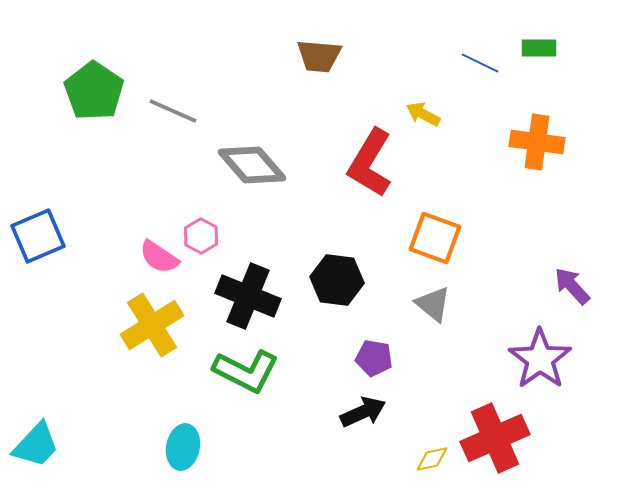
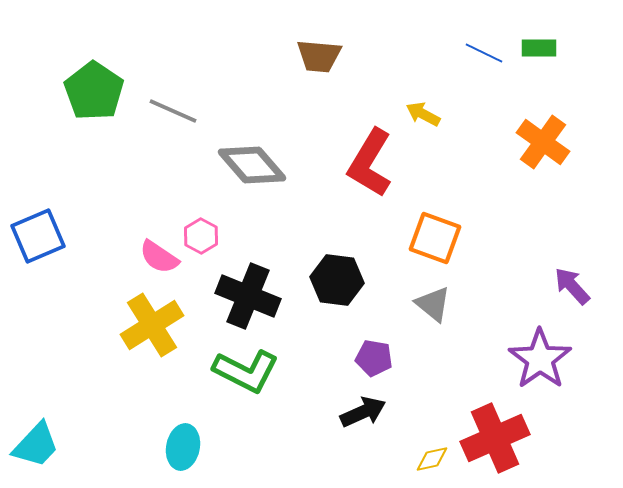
blue line: moved 4 px right, 10 px up
orange cross: moved 6 px right; rotated 28 degrees clockwise
